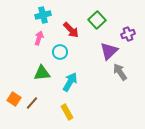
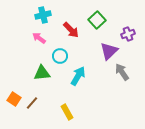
pink arrow: rotated 72 degrees counterclockwise
cyan circle: moved 4 px down
gray arrow: moved 2 px right
cyan arrow: moved 8 px right, 6 px up
